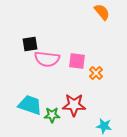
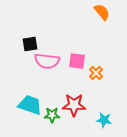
pink semicircle: moved 2 px down
cyan star: moved 6 px up
